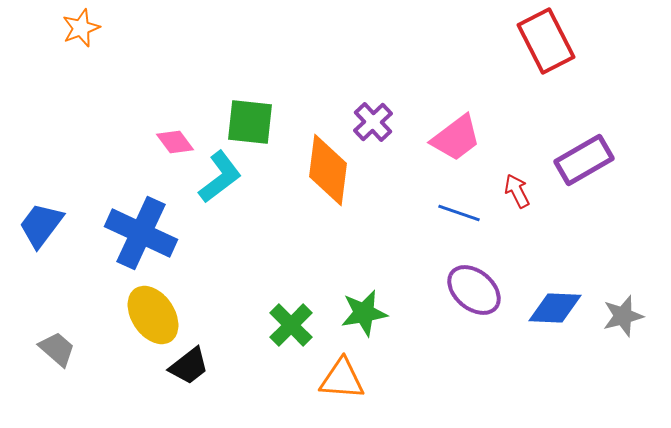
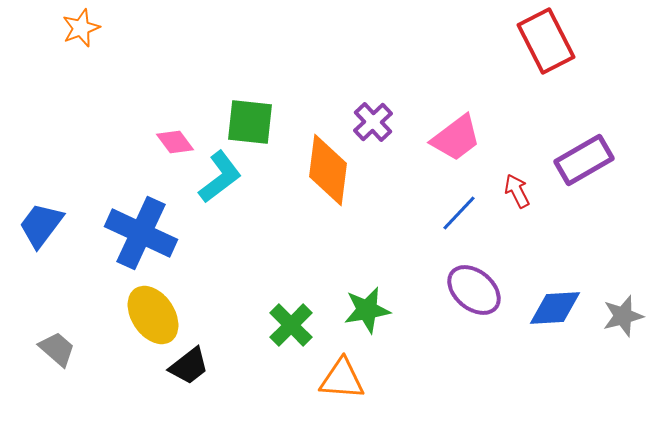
blue line: rotated 66 degrees counterclockwise
blue diamond: rotated 6 degrees counterclockwise
green star: moved 3 px right, 3 px up
